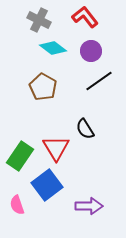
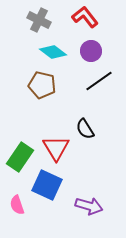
cyan diamond: moved 4 px down
brown pentagon: moved 1 px left, 2 px up; rotated 16 degrees counterclockwise
green rectangle: moved 1 px down
blue square: rotated 28 degrees counterclockwise
purple arrow: rotated 16 degrees clockwise
